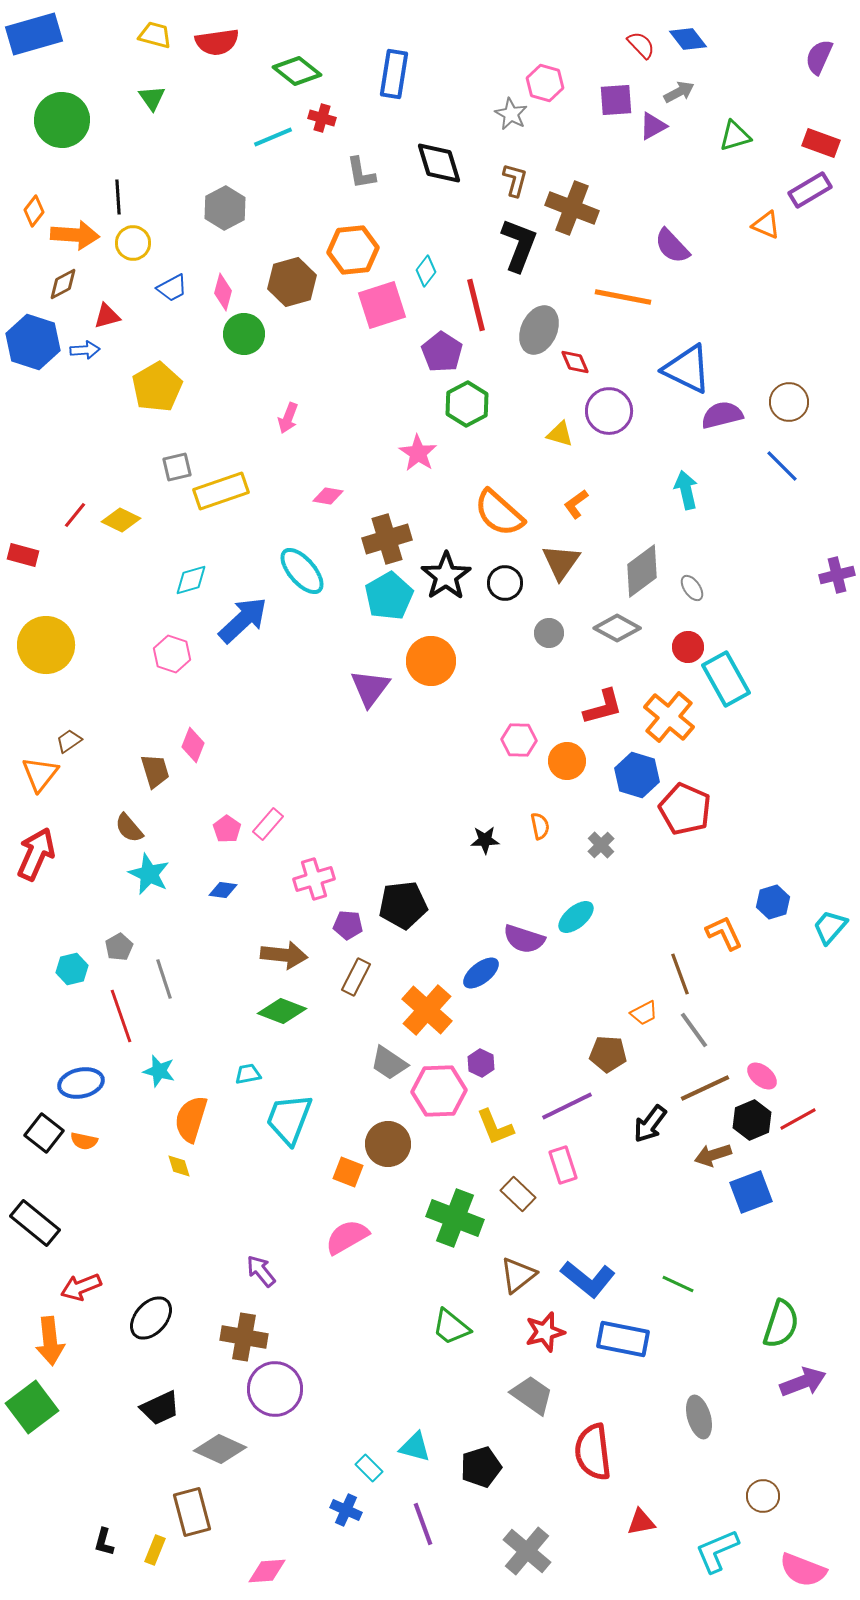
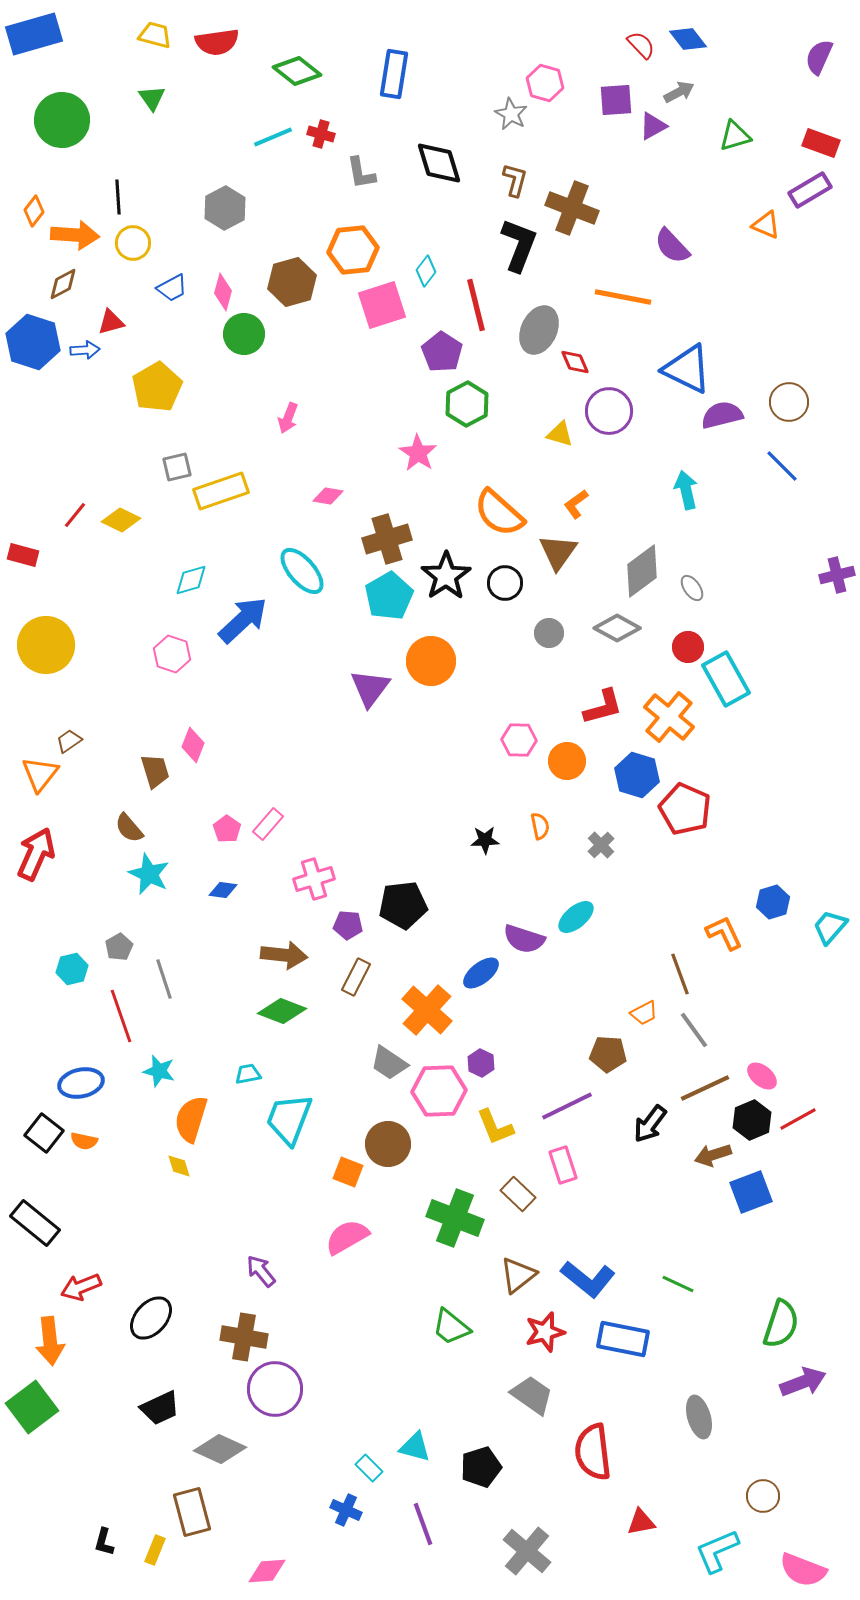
red cross at (322, 118): moved 1 px left, 16 px down
red triangle at (107, 316): moved 4 px right, 6 px down
brown triangle at (561, 562): moved 3 px left, 10 px up
